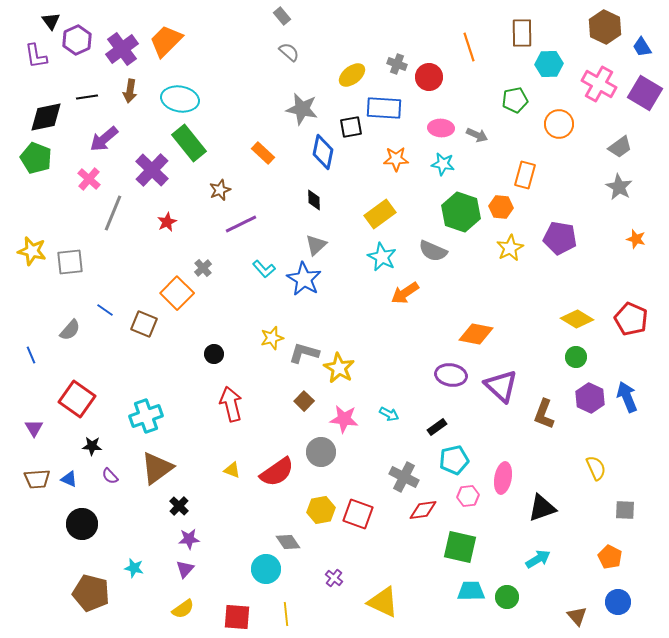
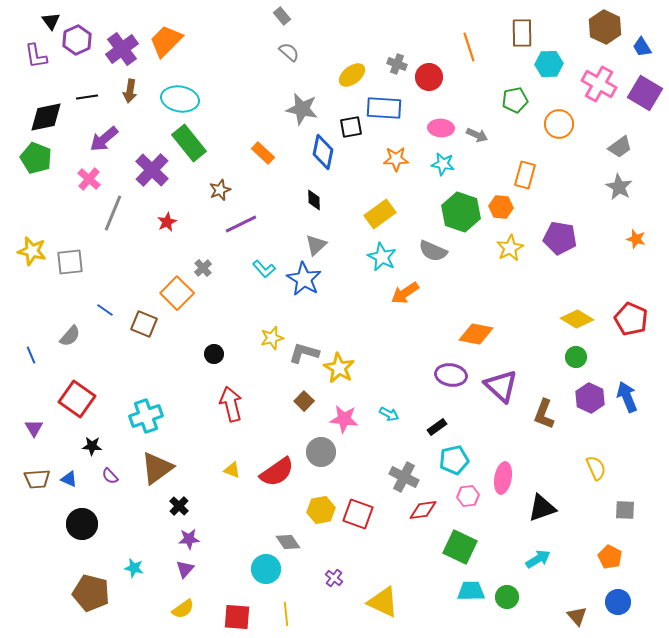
gray semicircle at (70, 330): moved 6 px down
green square at (460, 547): rotated 12 degrees clockwise
